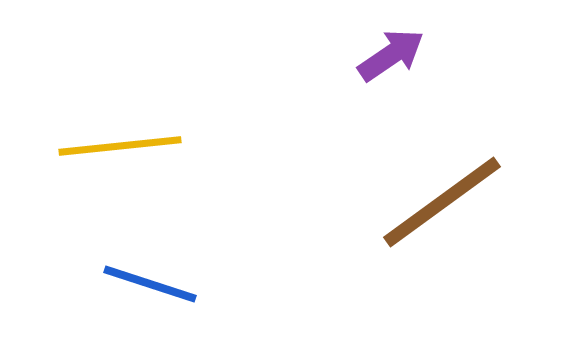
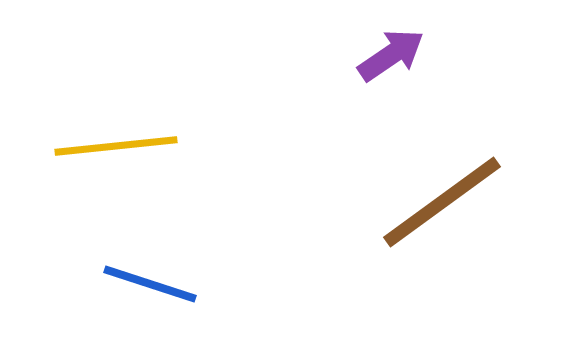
yellow line: moved 4 px left
